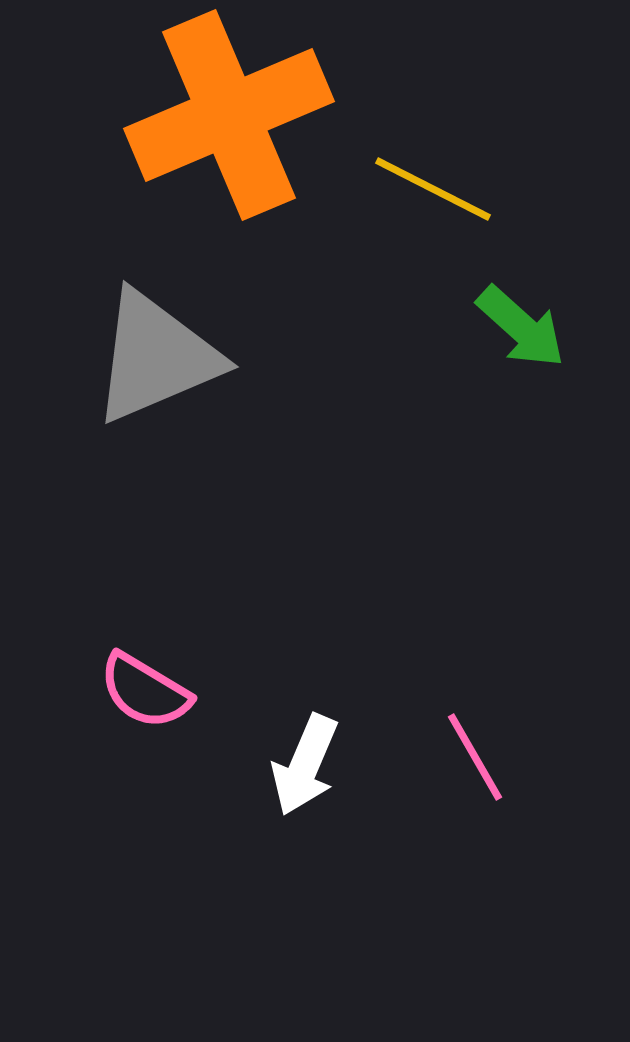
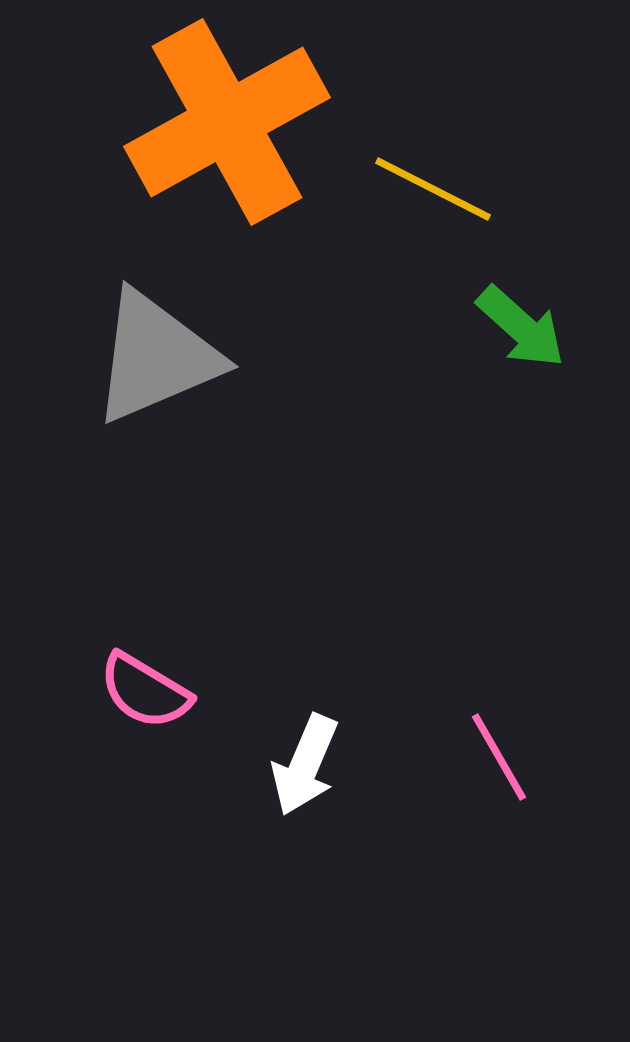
orange cross: moved 2 px left, 7 px down; rotated 6 degrees counterclockwise
pink line: moved 24 px right
